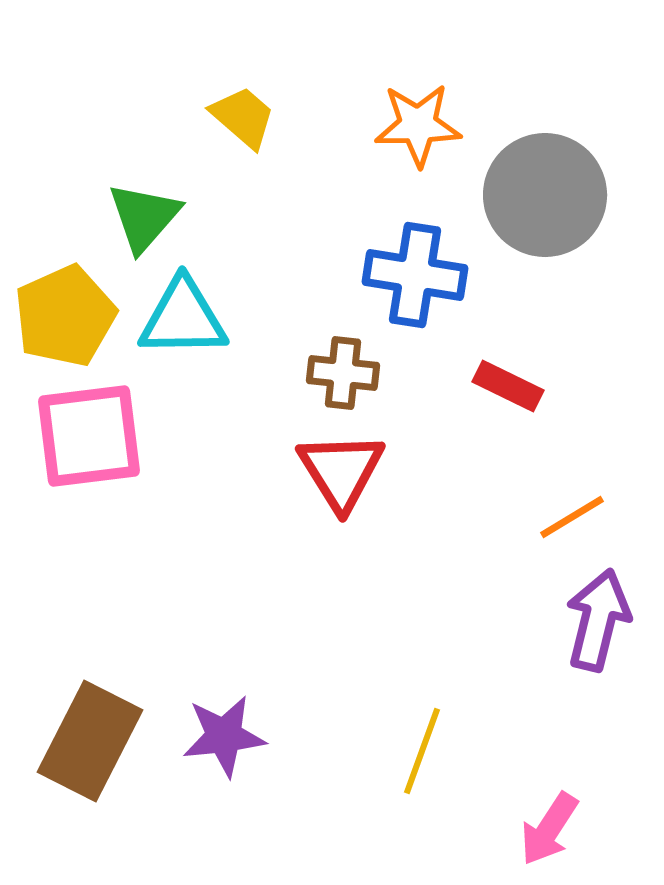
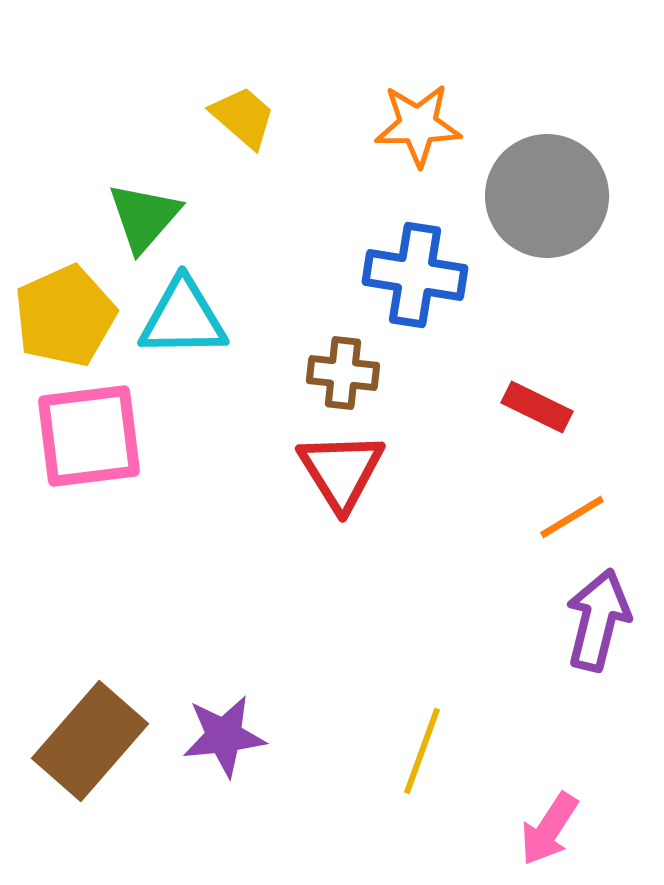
gray circle: moved 2 px right, 1 px down
red rectangle: moved 29 px right, 21 px down
brown rectangle: rotated 14 degrees clockwise
